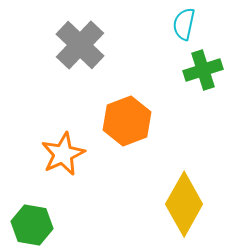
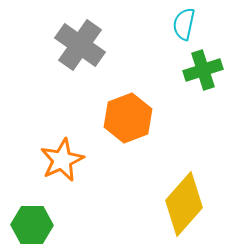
gray cross: rotated 9 degrees counterclockwise
orange hexagon: moved 1 px right, 3 px up
orange star: moved 1 px left, 6 px down
yellow diamond: rotated 12 degrees clockwise
green hexagon: rotated 9 degrees counterclockwise
